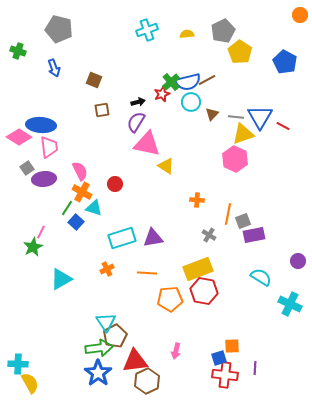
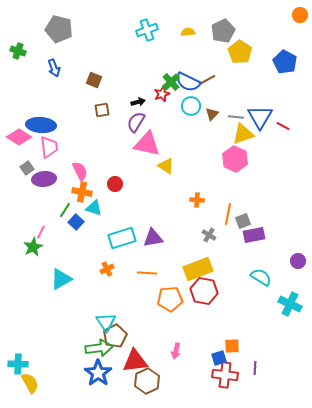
yellow semicircle at (187, 34): moved 1 px right, 2 px up
blue semicircle at (188, 82): rotated 40 degrees clockwise
cyan circle at (191, 102): moved 4 px down
orange cross at (82, 192): rotated 18 degrees counterclockwise
green line at (67, 208): moved 2 px left, 2 px down
